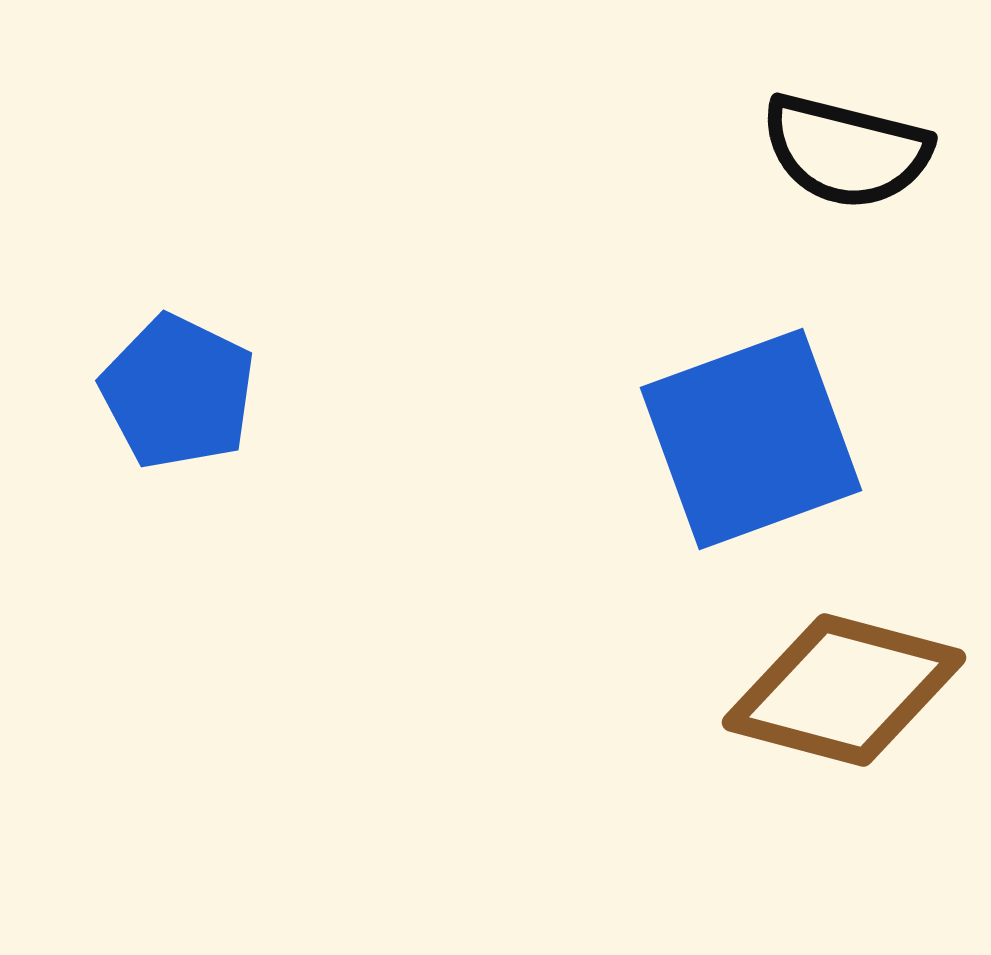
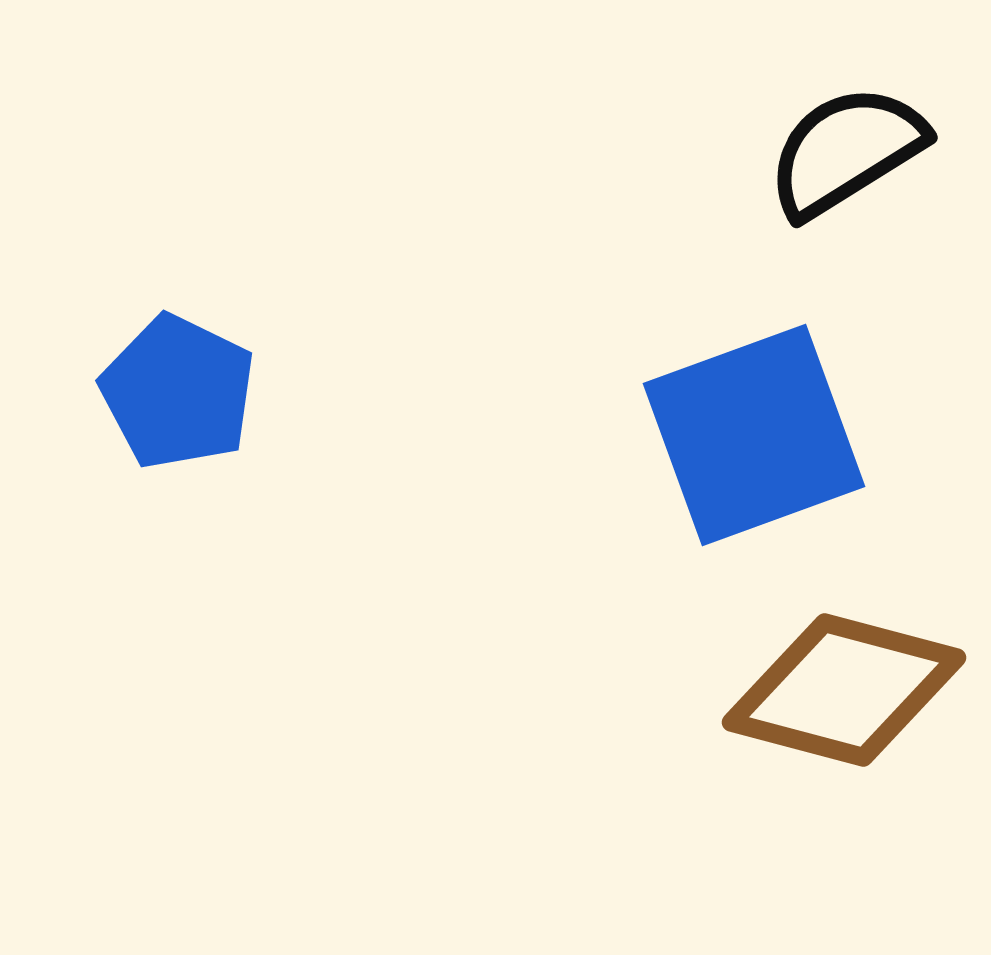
black semicircle: rotated 134 degrees clockwise
blue square: moved 3 px right, 4 px up
